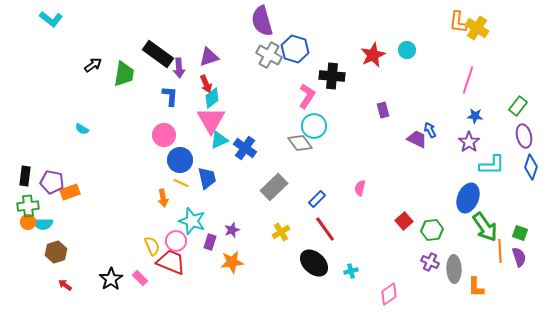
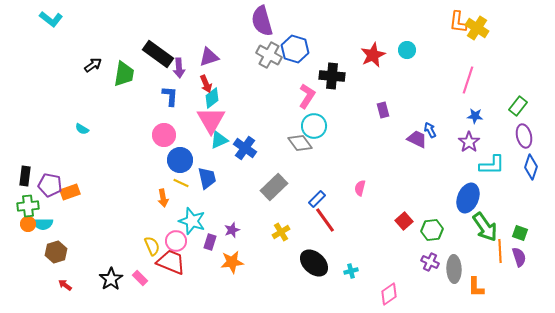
purple pentagon at (52, 182): moved 2 px left, 3 px down
orange circle at (28, 222): moved 2 px down
red line at (325, 229): moved 9 px up
